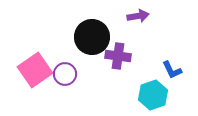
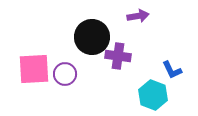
pink square: moved 1 px left, 1 px up; rotated 32 degrees clockwise
cyan hexagon: rotated 20 degrees counterclockwise
